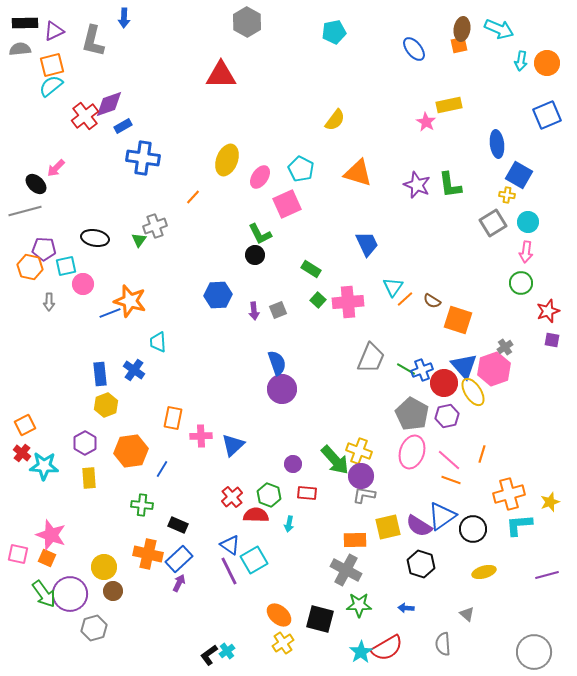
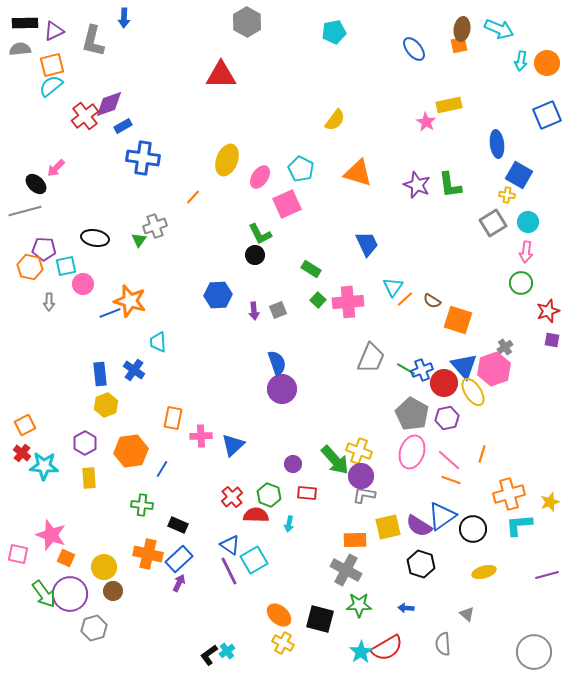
purple hexagon at (447, 416): moved 2 px down
orange square at (47, 558): moved 19 px right
yellow cross at (283, 643): rotated 30 degrees counterclockwise
